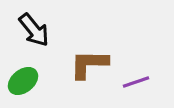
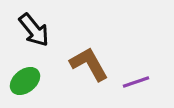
brown L-shape: rotated 60 degrees clockwise
green ellipse: moved 2 px right
